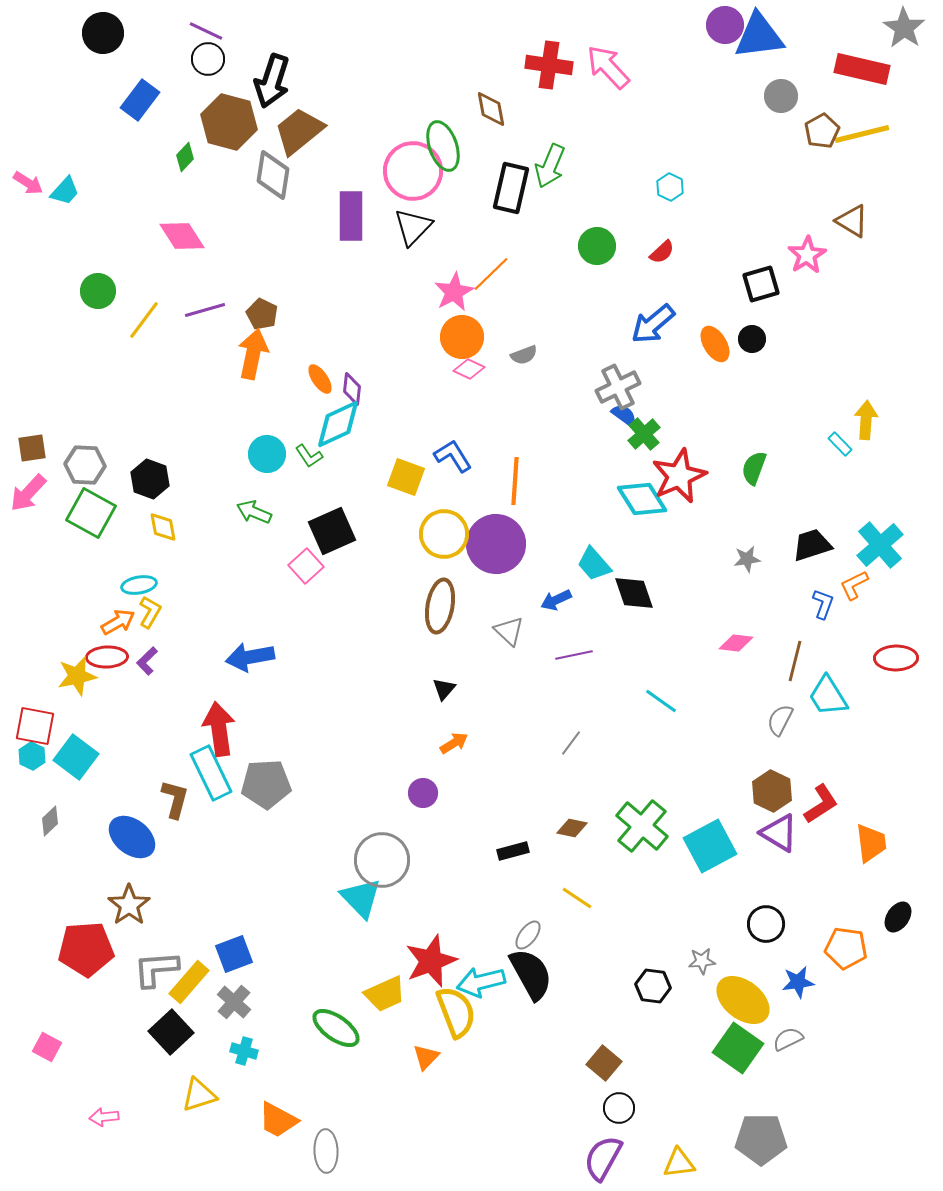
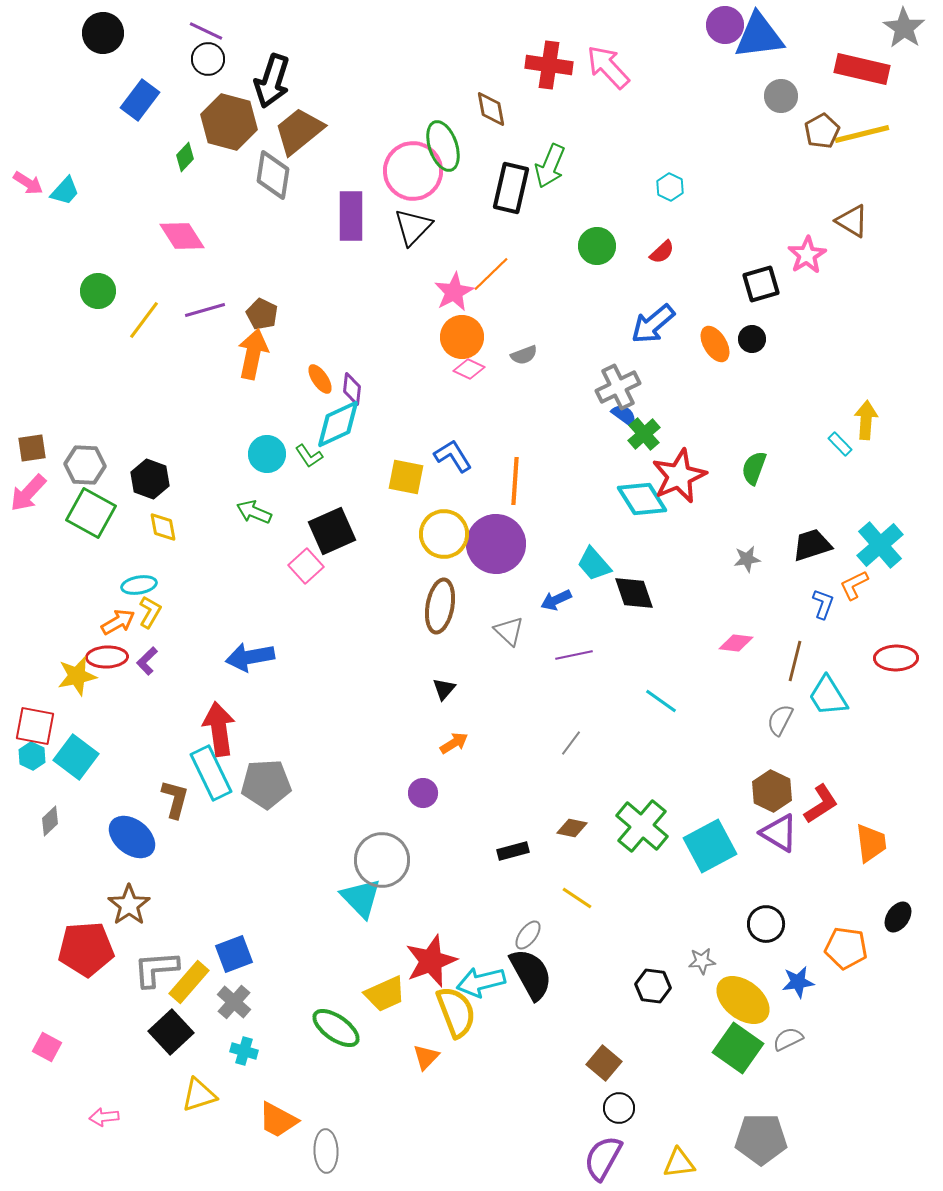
yellow square at (406, 477): rotated 9 degrees counterclockwise
